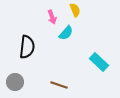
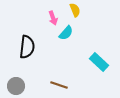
pink arrow: moved 1 px right, 1 px down
gray circle: moved 1 px right, 4 px down
